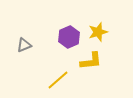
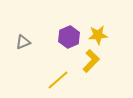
yellow star: moved 3 px down; rotated 12 degrees clockwise
gray triangle: moved 1 px left, 3 px up
yellow L-shape: rotated 40 degrees counterclockwise
